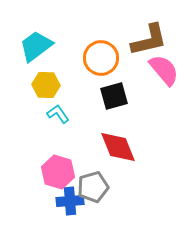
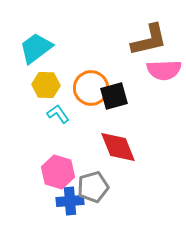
cyan trapezoid: moved 2 px down
orange circle: moved 10 px left, 30 px down
pink semicircle: rotated 128 degrees clockwise
